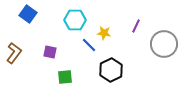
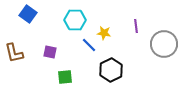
purple line: rotated 32 degrees counterclockwise
brown L-shape: rotated 130 degrees clockwise
